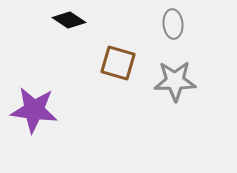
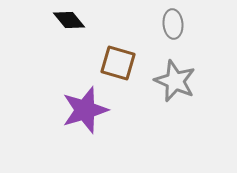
black diamond: rotated 16 degrees clockwise
gray star: rotated 24 degrees clockwise
purple star: moved 51 px right; rotated 24 degrees counterclockwise
